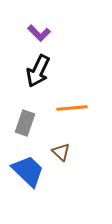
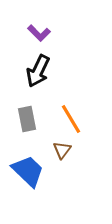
orange line: moved 1 px left, 11 px down; rotated 64 degrees clockwise
gray rectangle: moved 2 px right, 4 px up; rotated 30 degrees counterclockwise
brown triangle: moved 1 px right, 2 px up; rotated 24 degrees clockwise
